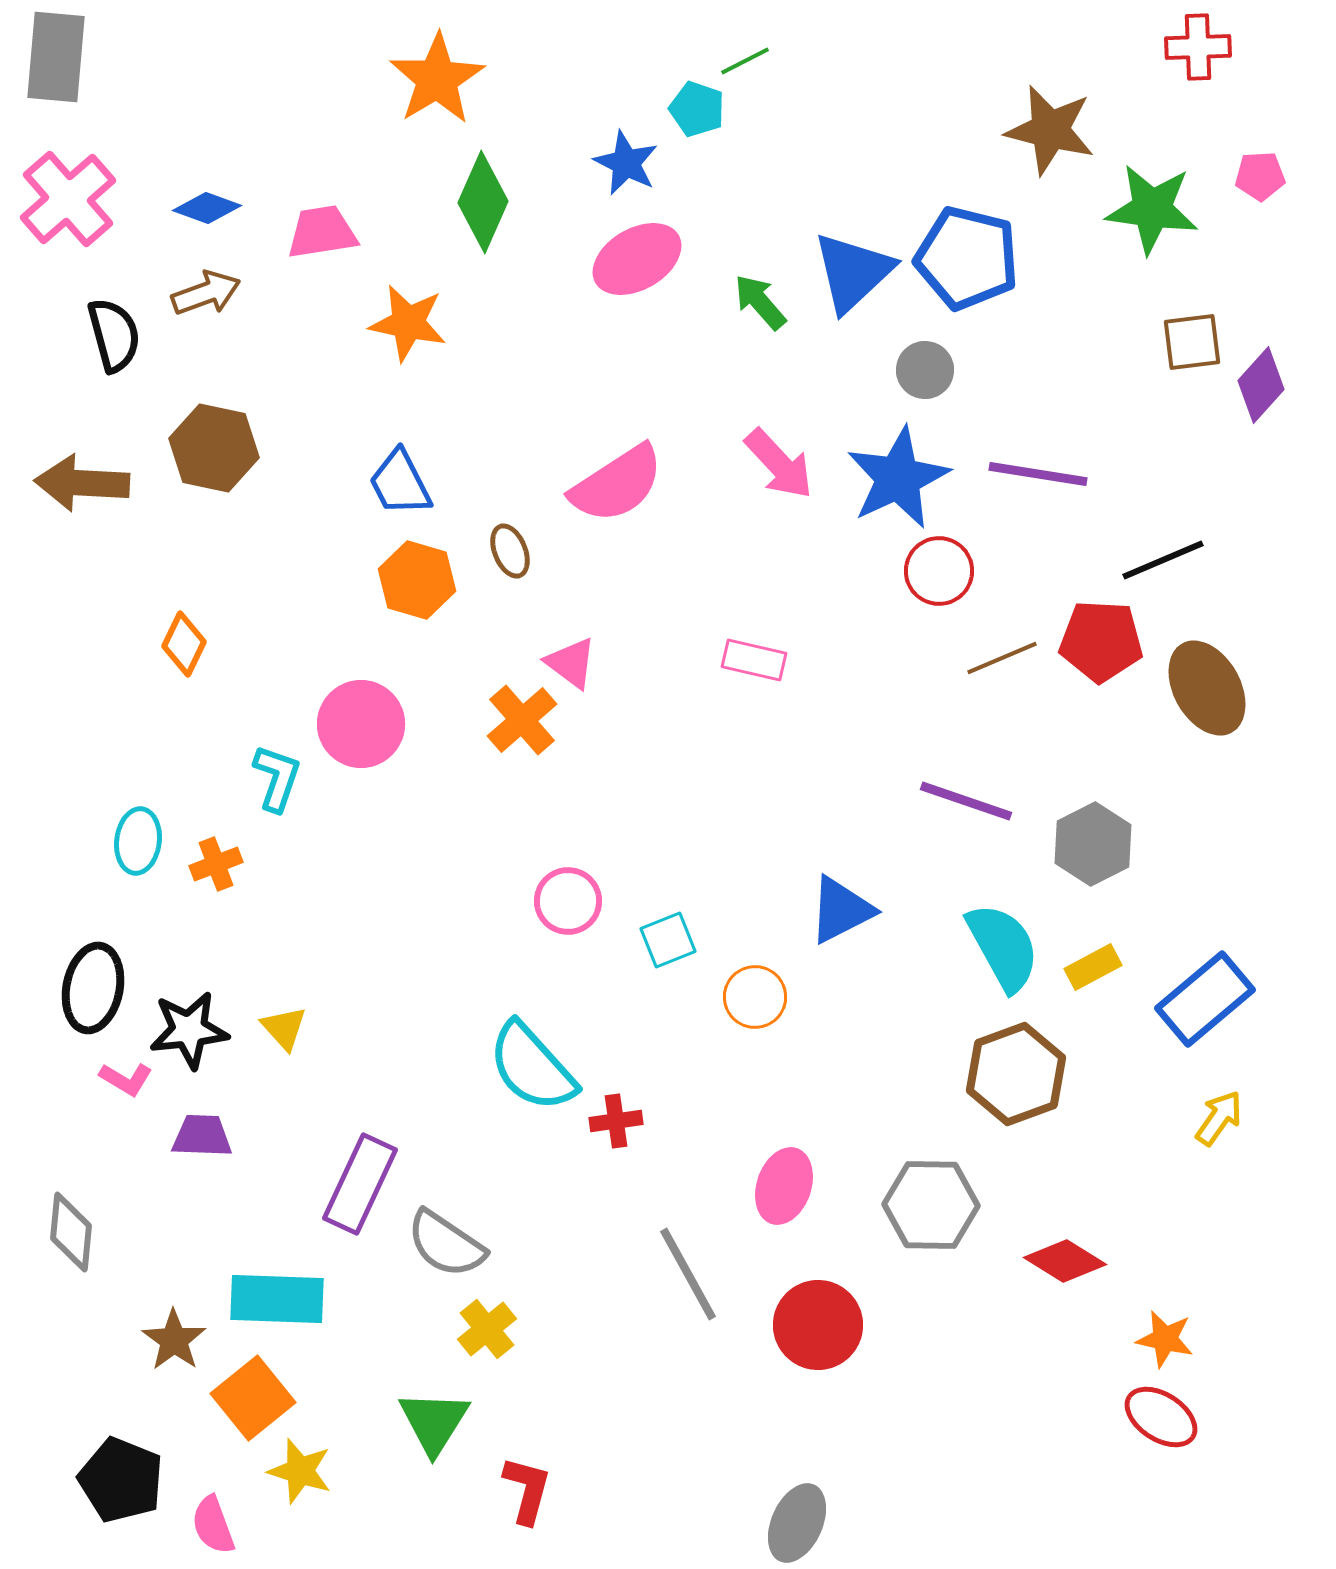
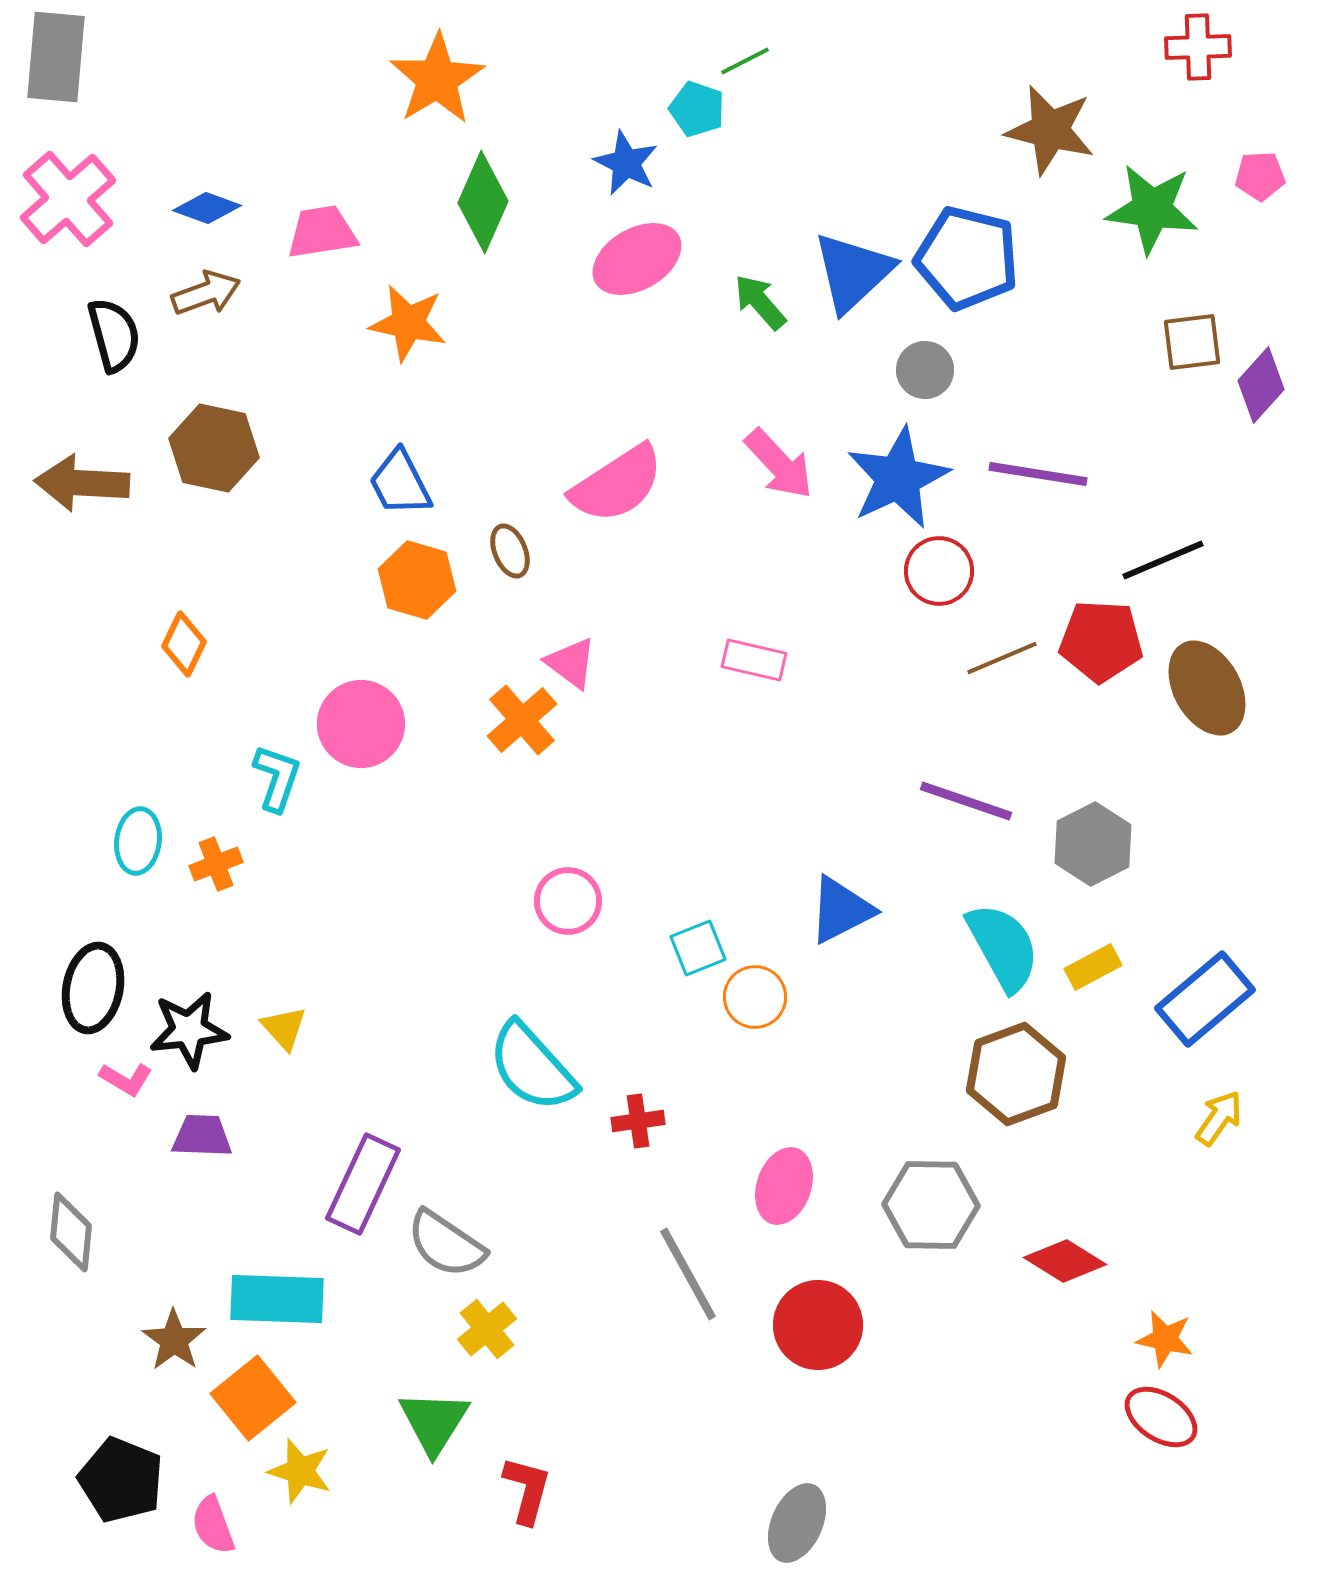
cyan square at (668, 940): moved 30 px right, 8 px down
red cross at (616, 1121): moved 22 px right
purple rectangle at (360, 1184): moved 3 px right
